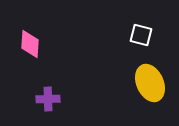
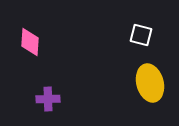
pink diamond: moved 2 px up
yellow ellipse: rotated 9 degrees clockwise
